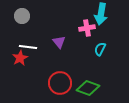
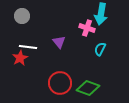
pink cross: rotated 28 degrees clockwise
